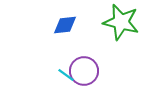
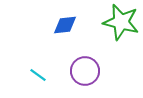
purple circle: moved 1 px right
cyan line: moved 28 px left
